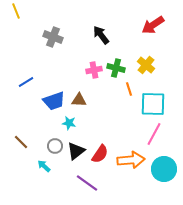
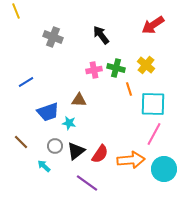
blue trapezoid: moved 6 px left, 11 px down
